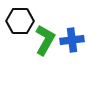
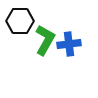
blue cross: moved 3 px left, 4 px down
